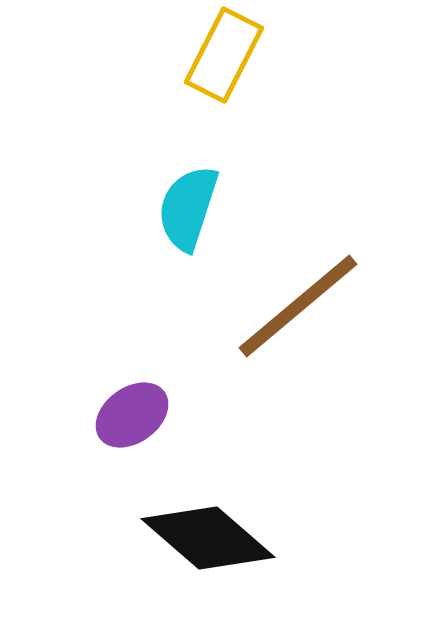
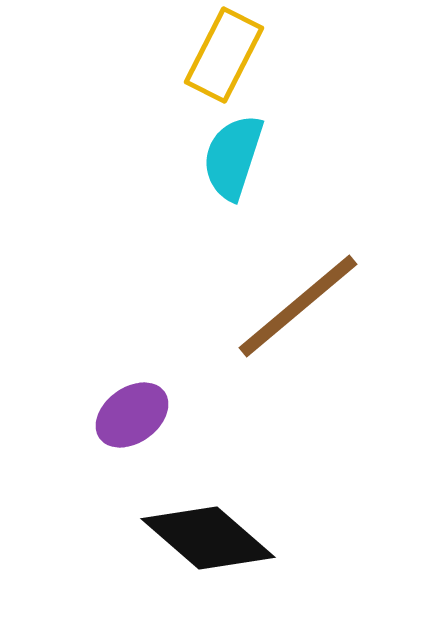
cyan semicircle: moved 45 px right, 51 px up
